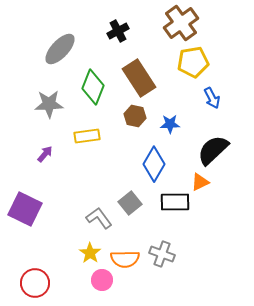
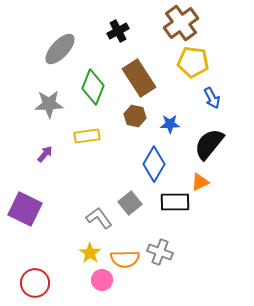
yellow pentagon: rotated 16 degrees clockwise
black semicircle: moved 4 px left, 6 px up; rotated 8 degrees counterclockwise
gray cross: moved 2 px left, 2 px up
